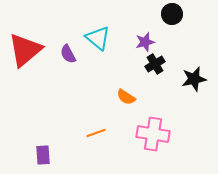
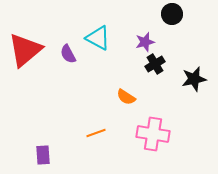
cyan triangle: rotated 12 degrees counterclockwise
